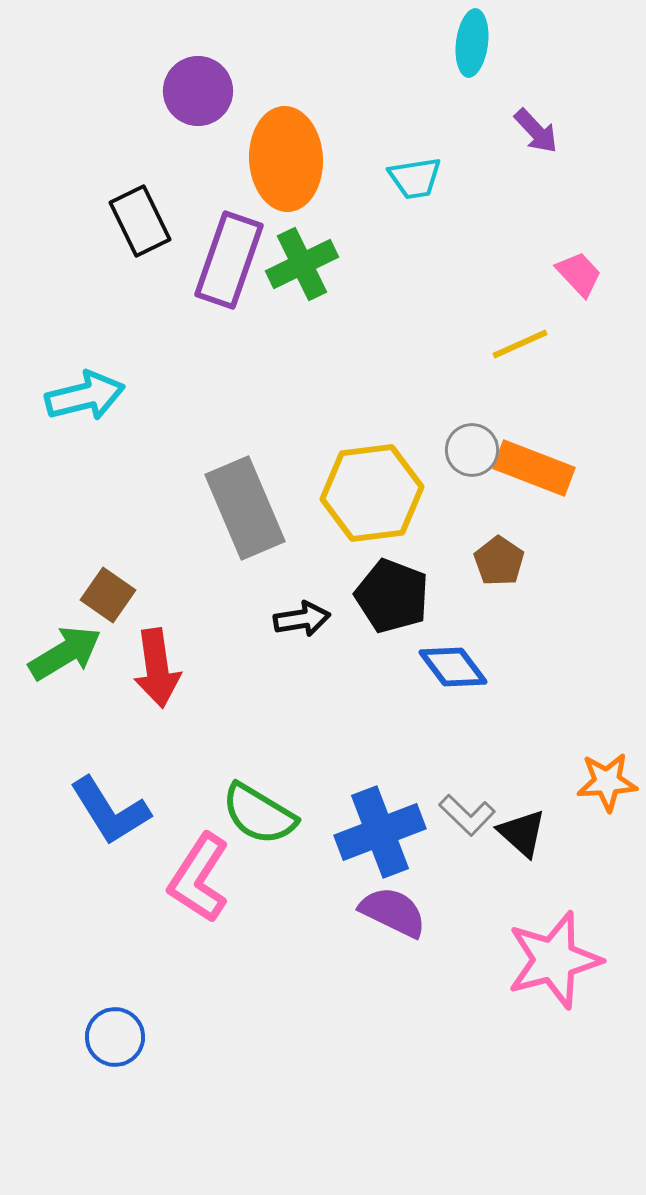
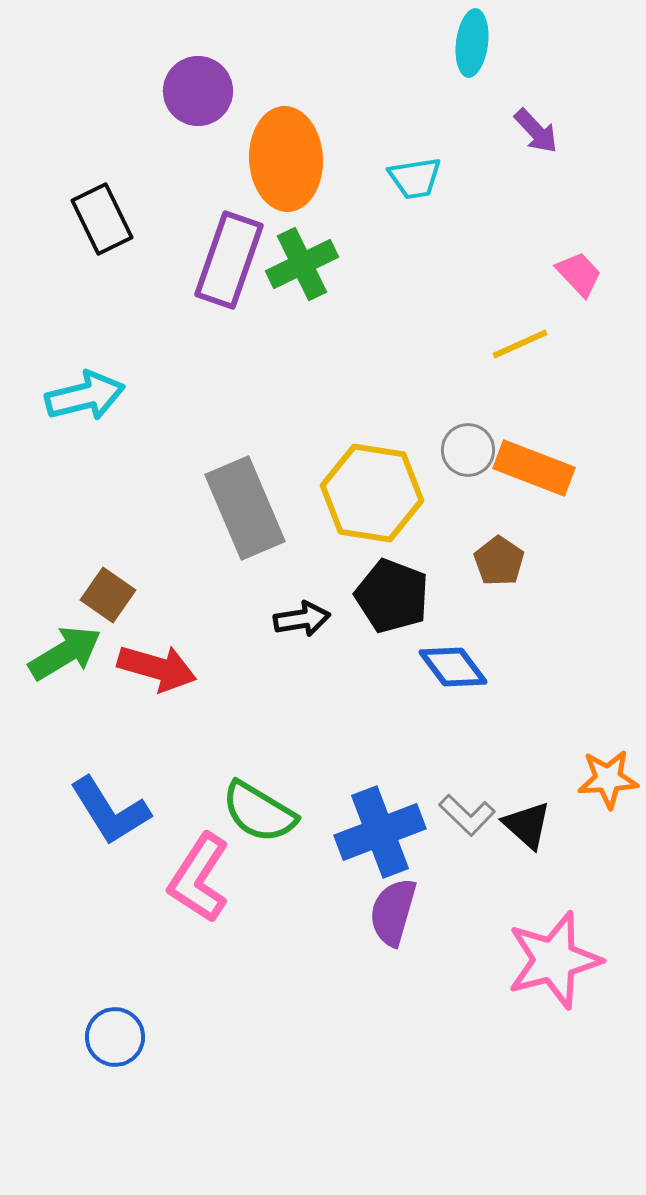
black rectangle: moved 38 px left, 2 px up
gray circle: moved 4 px left
yellow hexagon: rotated 16 degrees clockwise
red arrow: rotated 66 degrees counterclockwise
orange star: moved 1 px right, 3 px up
green semicircle: moved 2 px up
black triangle: moved 5 px right, 8 px up
purple semicircle: rotated 100 degrees counterclockwise
